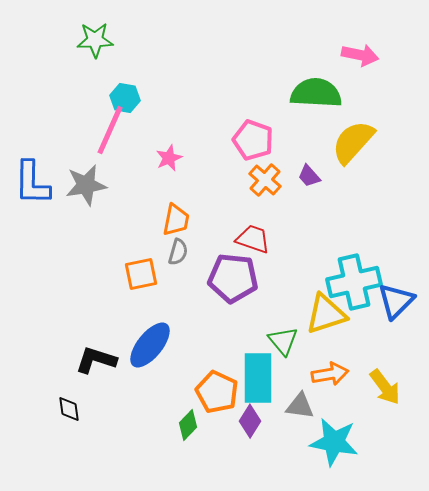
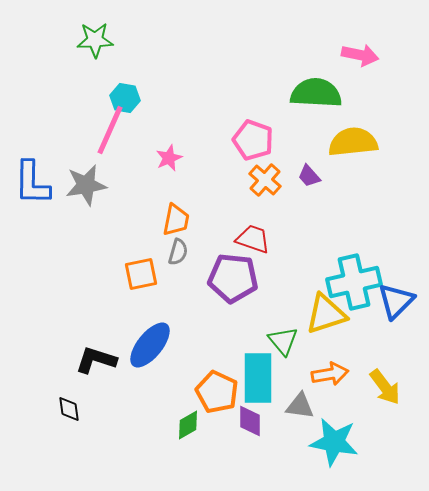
yellow semicircle: rotated 42 degrees clockwise
purple diamond: rotated 32 degrees counterclockwise
green diamond: rotated 16 degrees clockwise
